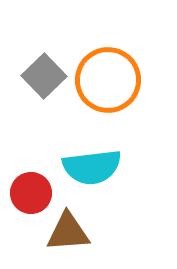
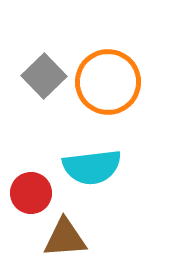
orange circle: moved 2 px down
brown triangle: moved 3 px left, 6 px down
